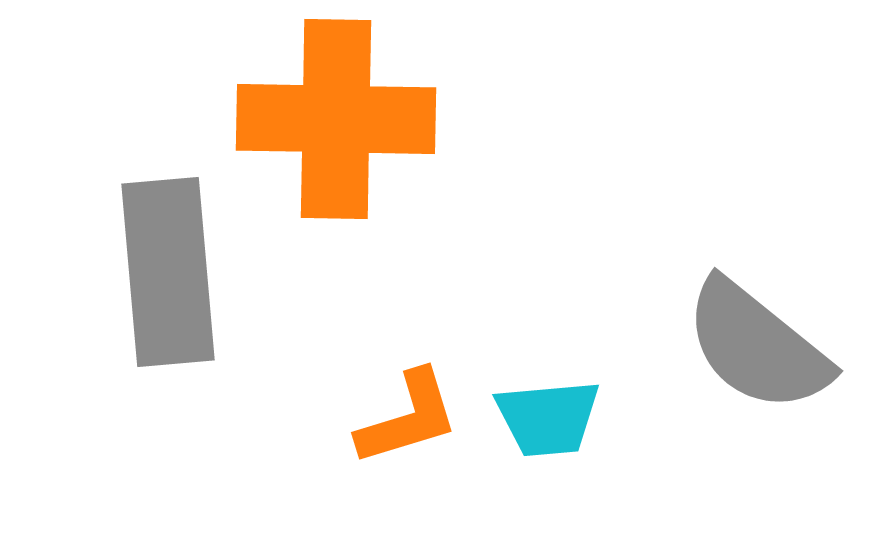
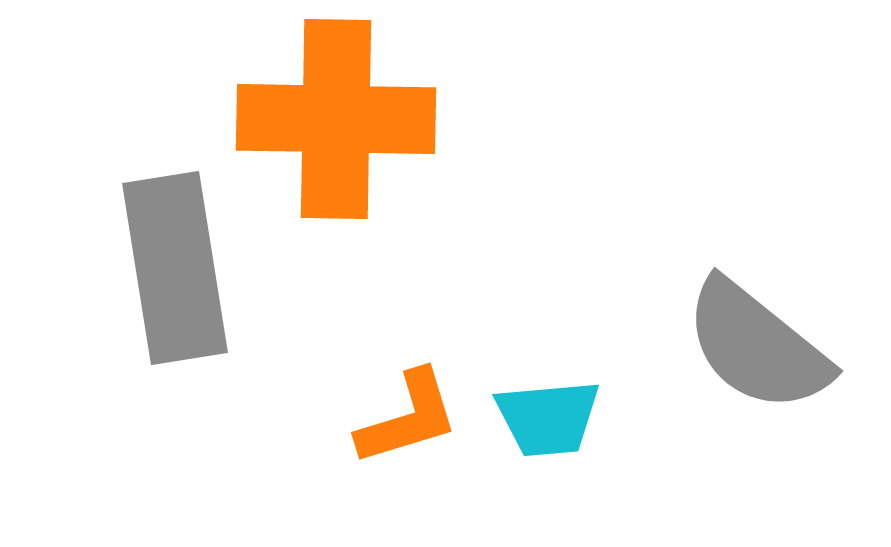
gray rectangle: moved 7 px right, 4 px up; rotated 4 degrees counterclockwise
